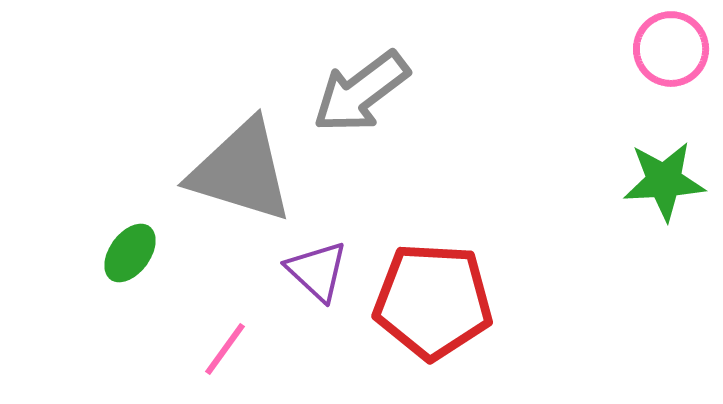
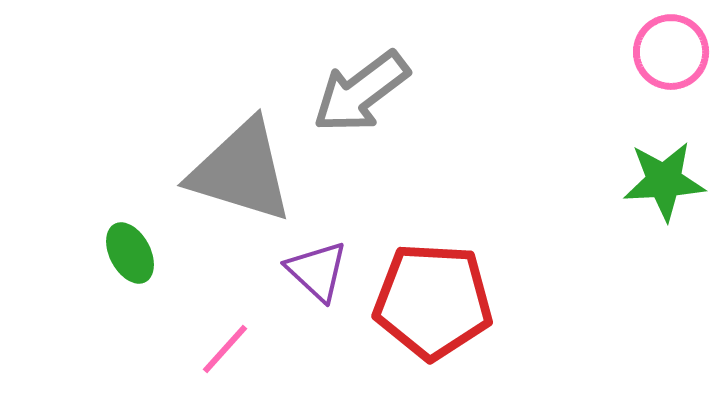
pink circle: moved 3 px down
green ellipse: rotated 64 degrees counterclockwise
pink line: rotated 6 degrees clockwise
